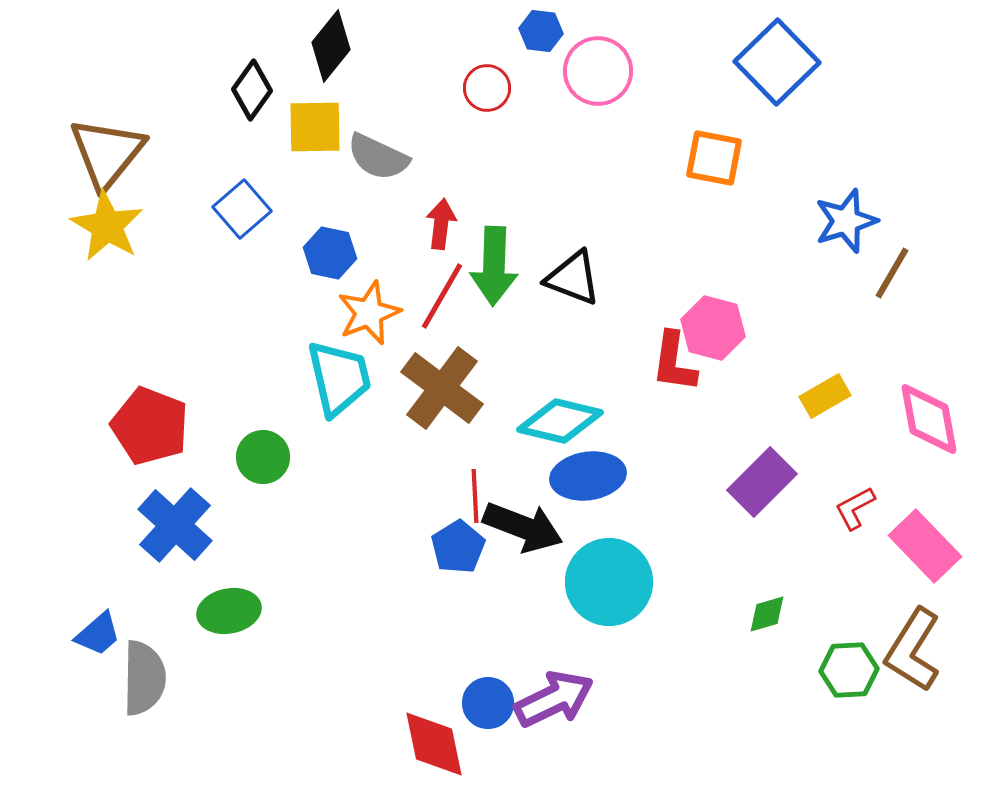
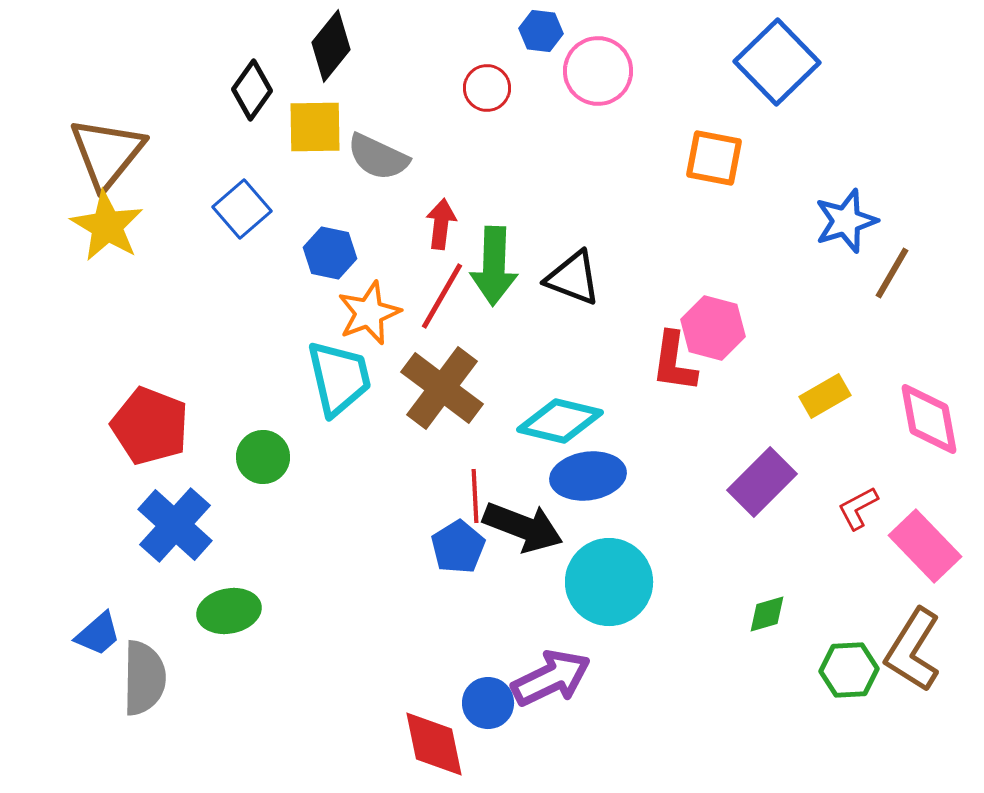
red L-shape at (855, 508): moved 3 px right
purple arrow at (554, 699): moved 3 px left, 21 px up
